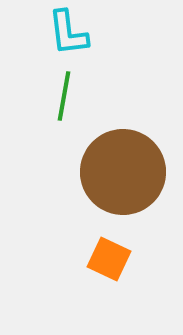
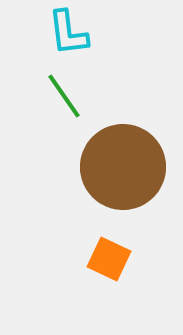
green line: rotated 45 degrees counterclockwise
brown circle: moved 5 px up
